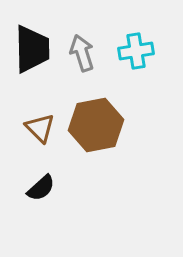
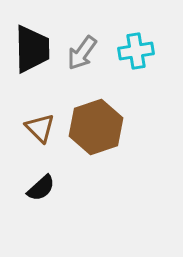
gray arrow: rotated 126 degrees counterclockwise
brown hexagon: moved 2 px down; rotated 8 degrees counterclockwise
